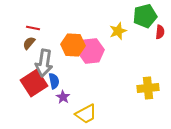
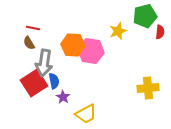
brown semicircle: rotated 72 degrees counterclockwise
pink hexagon: rotated 15 degrees clockwise
